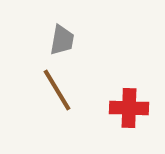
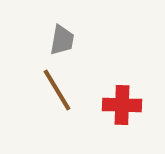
red cross: moved 7 px left, 3 px up
